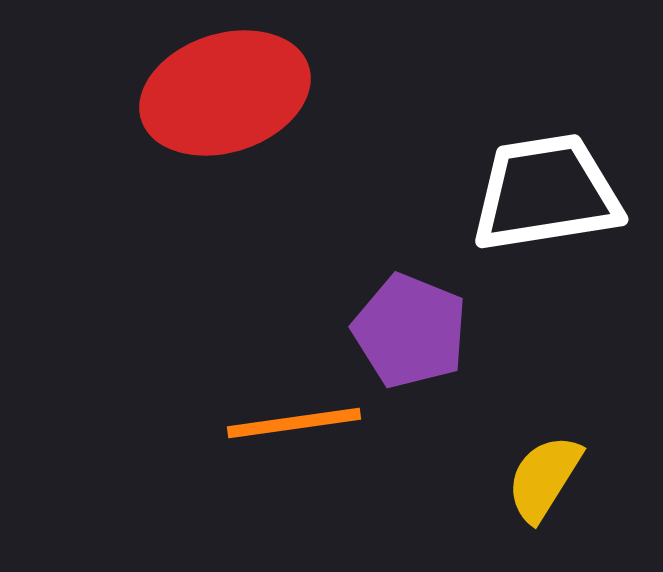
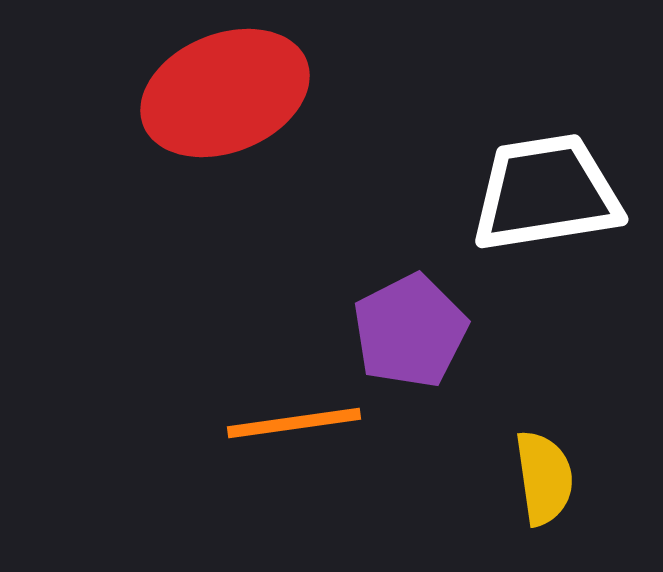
red ellipse: rotated 4 degrees counterclockwise
purple pentagon: rotated 23 degrees clockwise
yellow semicircle: rotated 140 degrees clockwise
